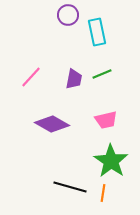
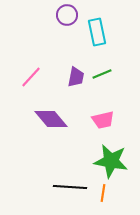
purple circle: moved 1 px left
purple trapezoid: moved 2 px right, 2 px up
pink trapezoid: moved 3 px left
purple diamond: moved 1 px left, 5 px up; rotated 20 degrees clockwise
green star: rotated 24 degrees counterclockwise
black line: rotated 12 degrees counterclockwise
